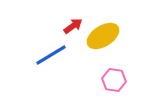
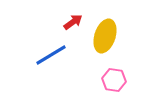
red arrow: moved 4 px up
yellow ellipse: moved 2 px right; rotated 40 degrees counterclockwise
